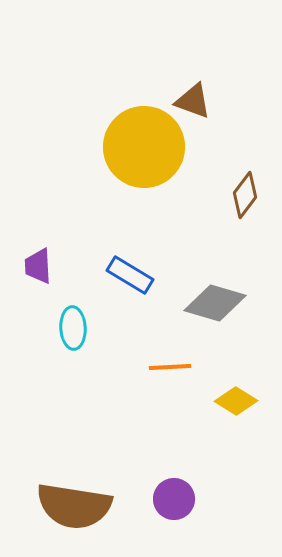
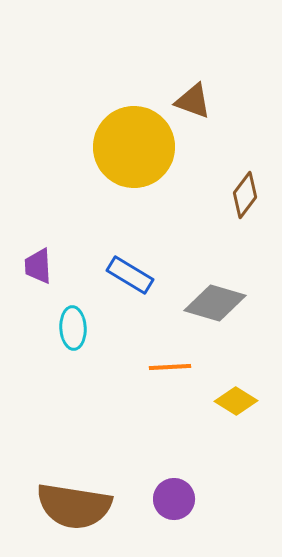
yellow circle: moved 10 px left
